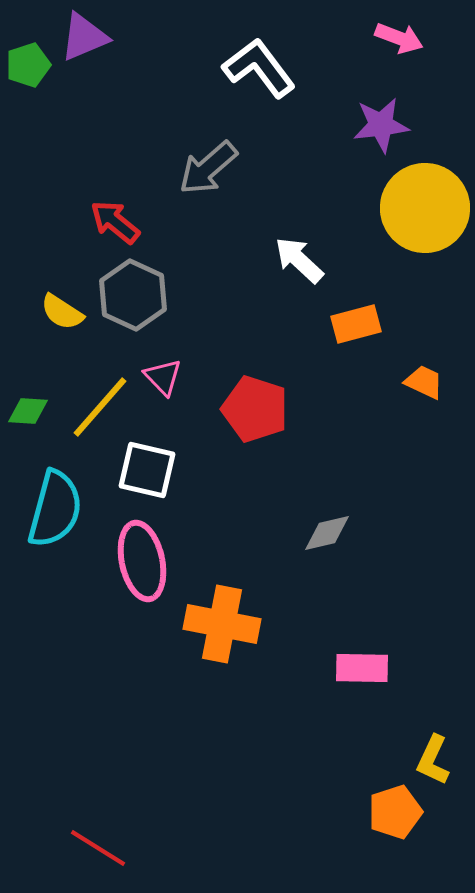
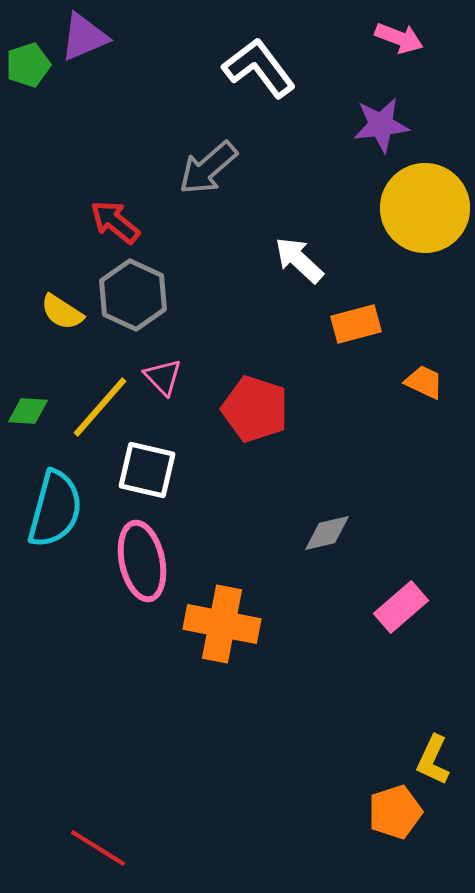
pink rectangle: moved 39 px right, 61 px up; rotated 42 degrees counterclockwise
